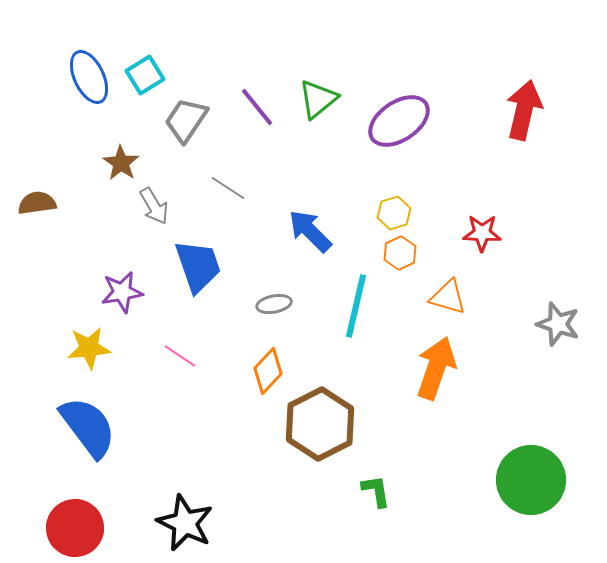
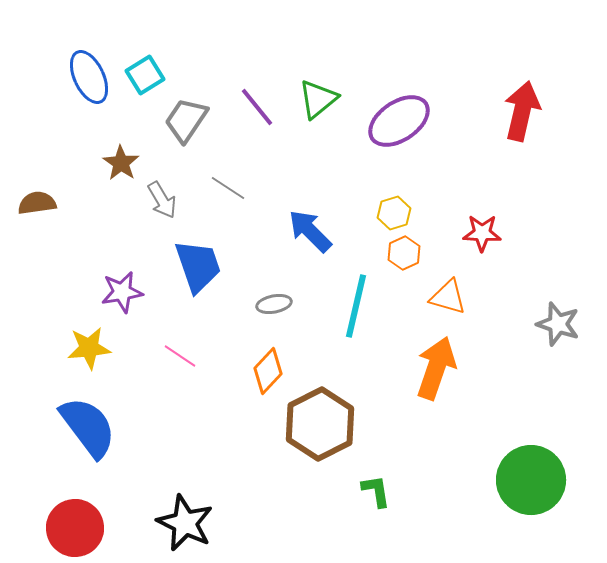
red arrow: moved 2 px left, 1 px down
gray arrow: moved 8 px right, 6 px up
orange hexagon: moved 4 px right
